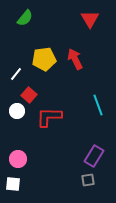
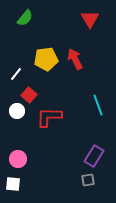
yellow pentagon: moved 2 px right
